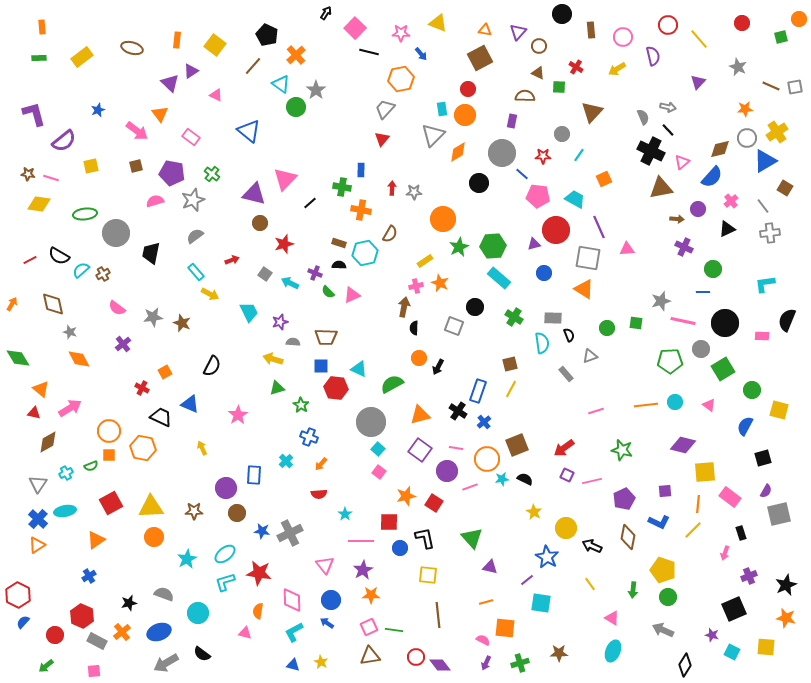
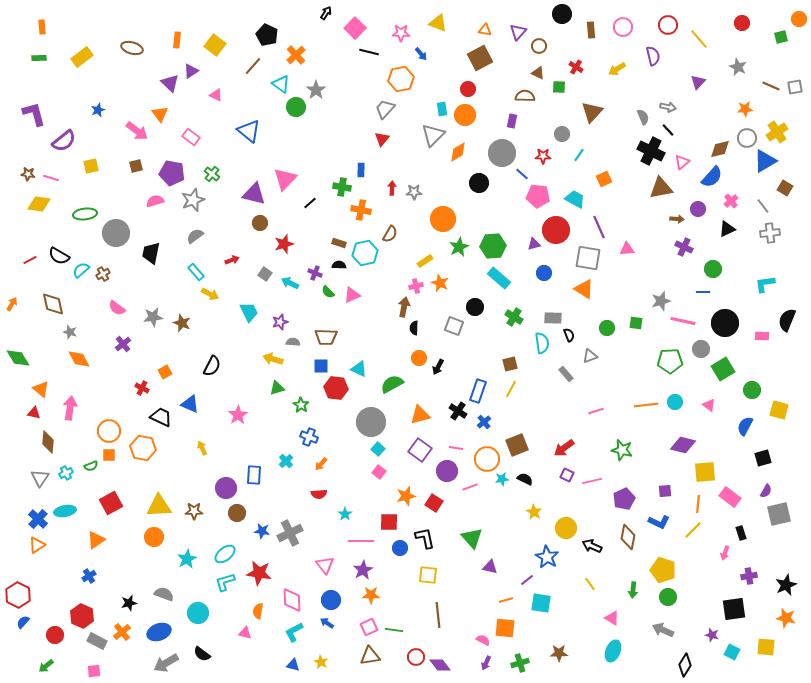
pink circle at (623, 37): moved 10 px up
pink arrow at (70, 408): rotated 50 degrees counterclockwise
brown diamond at (48, 442): rotated 55 degrees counterclockwise
gray triangle at (38, 484): moved 2 px right, 6 px up
yellow triangle at (151, 507): moved 8 px right, 1 px up
purple cross at (749, 576): rotated 14 degrees clockwise
orange line at (486, 602): moved 20 px right, 2 px up
black square at (734, 609): rotated 15 degrees clockwise
